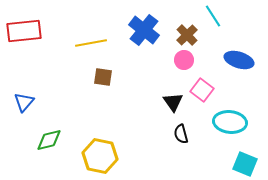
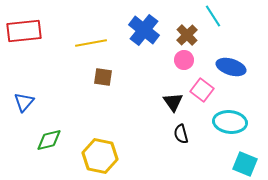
blue ellipse: moved 8 px left, 7 px down
